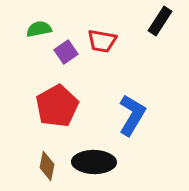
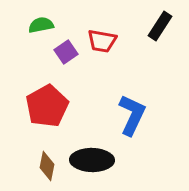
black rectangle: moved 5 px down
green semicircle: moved 2 px right, 4 px up
red pentagon: moved 10 px left
blue L-shape: rotated 6 degrees counterclockwise
black ellipse: moved 2 px left, 2 px up
